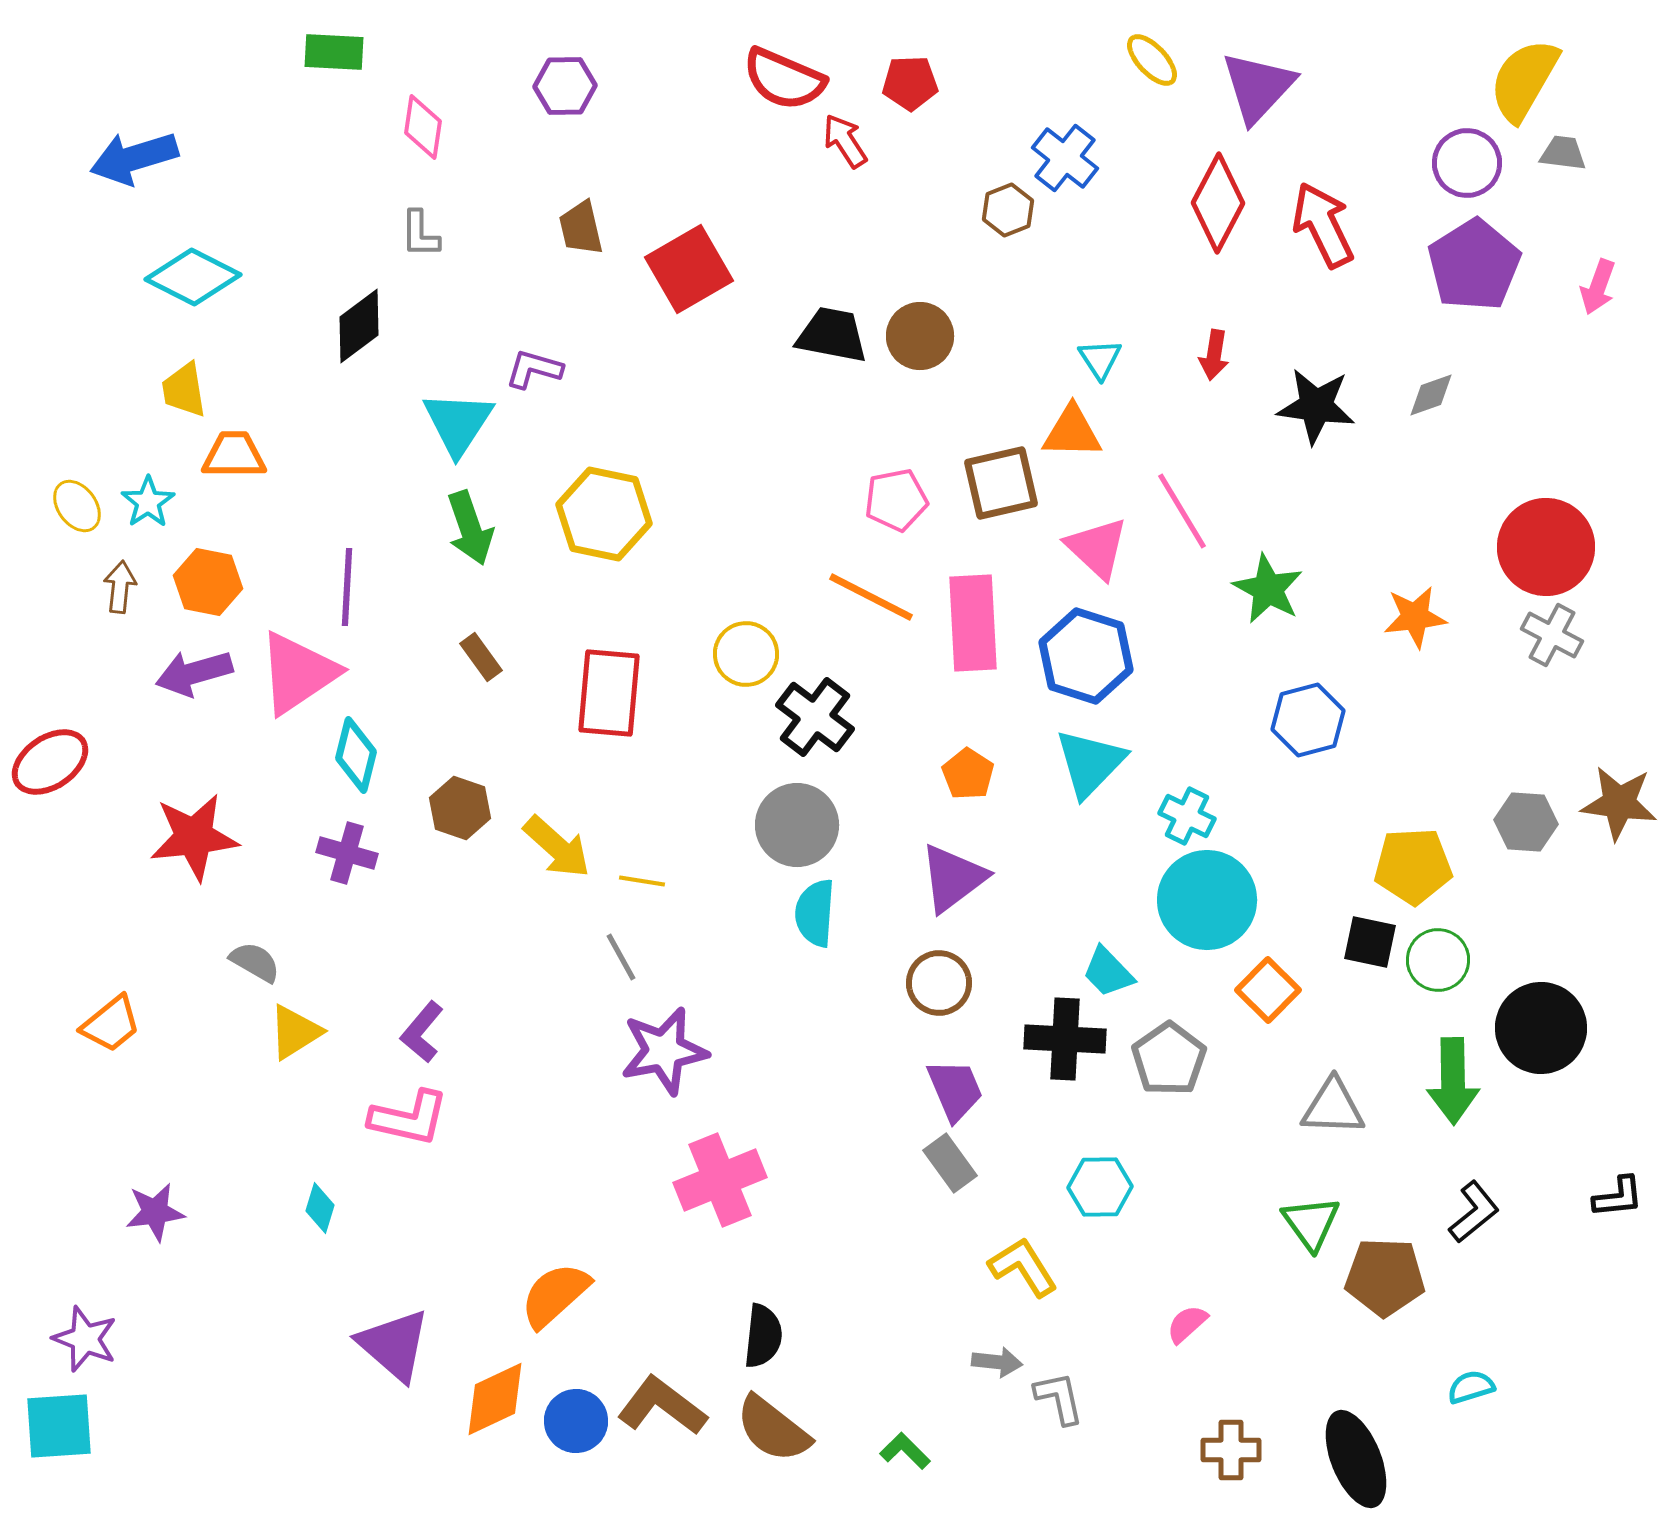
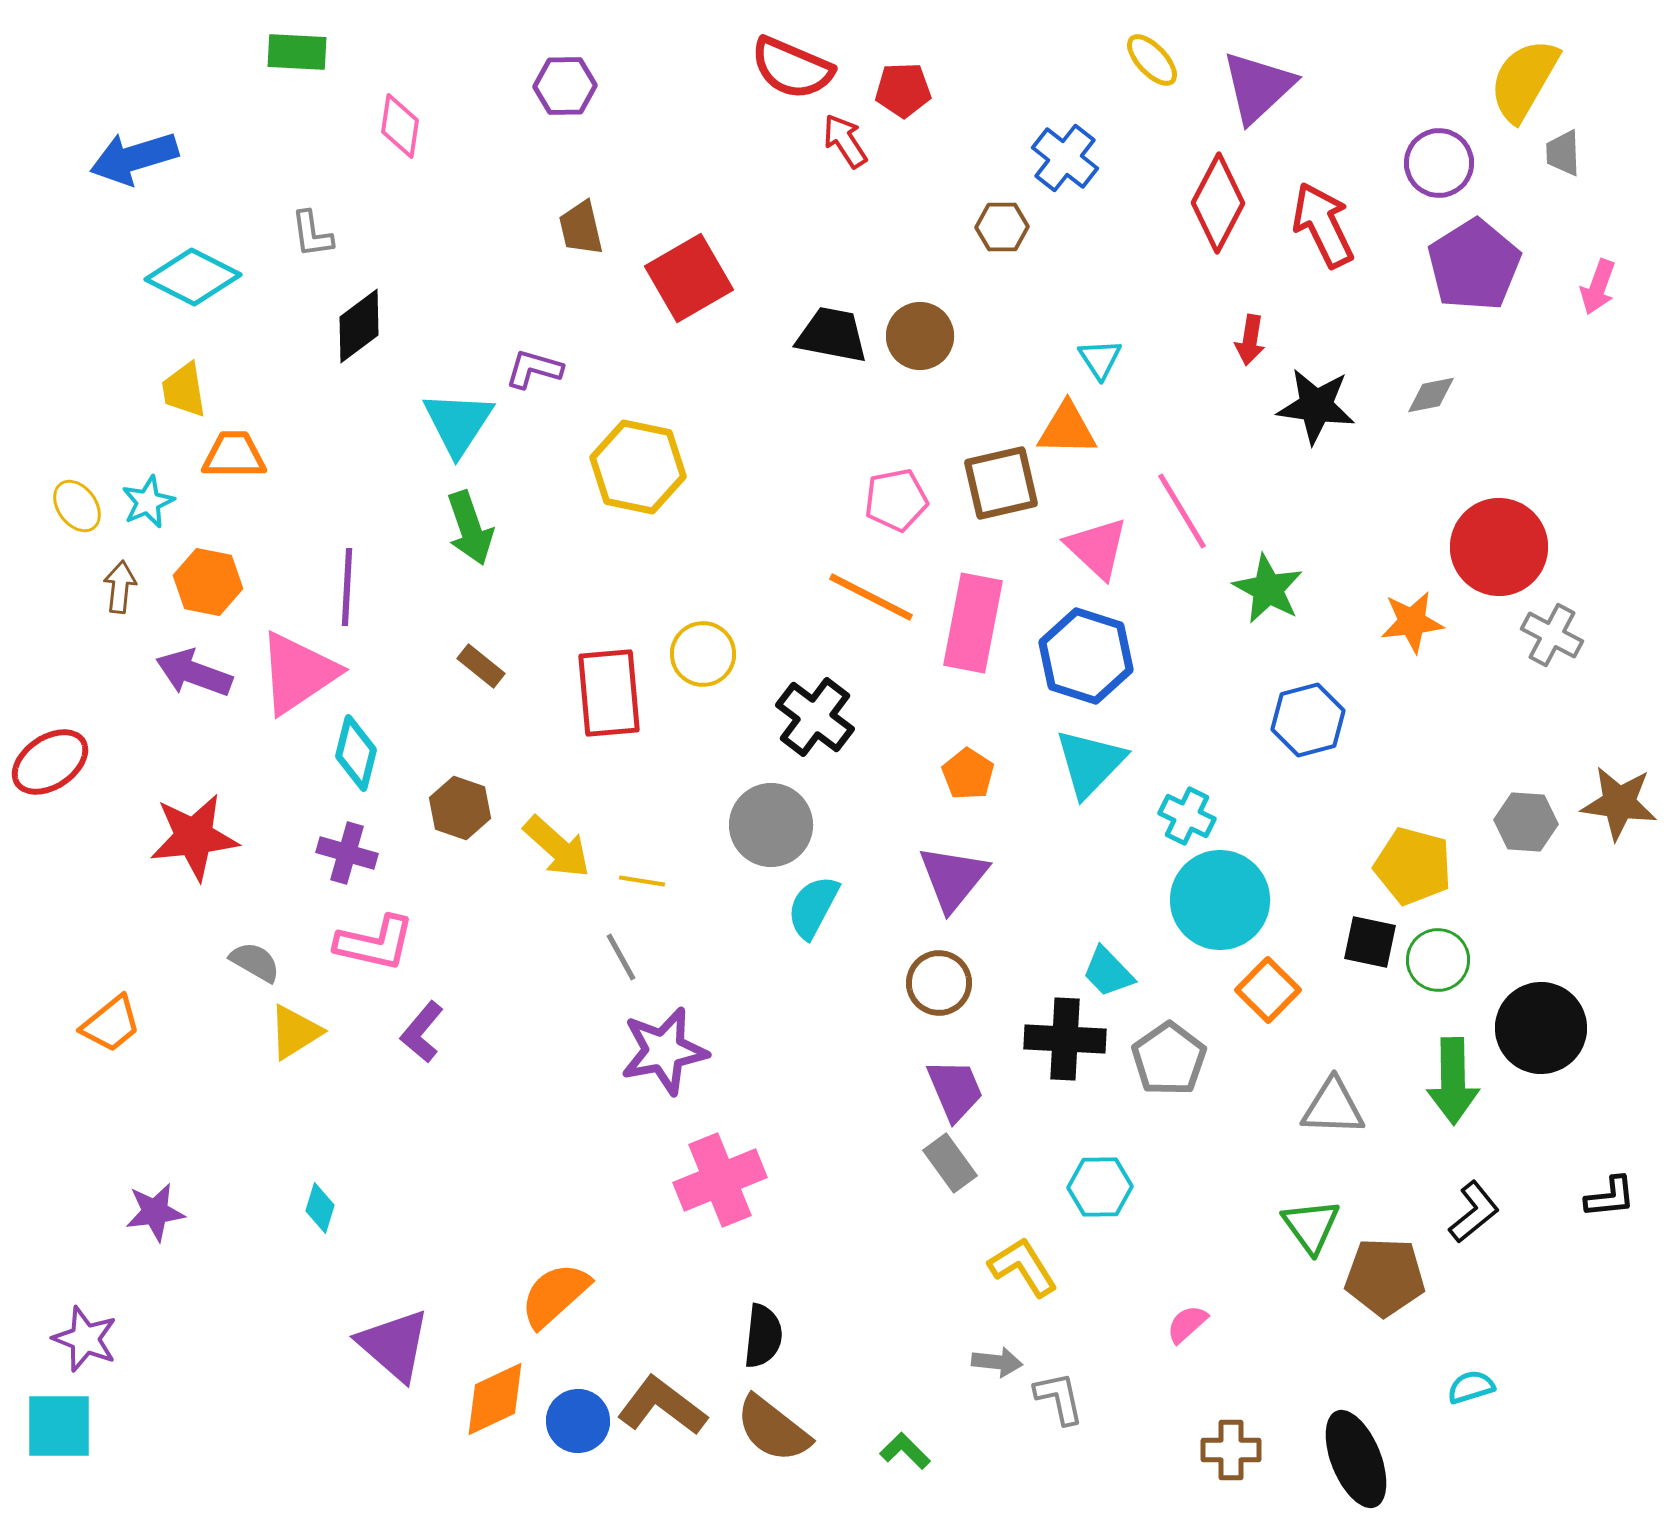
green rectangle at (334, 52): moved 37 px left
red semicircle at (784, 79): moved 8 px right, 11 px up
red pentagon at (910, 83): moved 7 px left, 7 px down
purple triangle at (1258, 87): rotated 4 degrees clockwise
pink diamond at (423, 127): moved 23 px left, 1 px up
gray trapezoid at (1563, 153): rotated 99 degrees counterclockwise
purple circle at (1467, 163): moved 28 px left
brown hexagon at (1008, 210): moved 6 px left, 17 px down; rotated 21 degrees clockwise
gray L-shape at (420, 234): moved 108 px left; rotated 8 degrees counterclockwise
red square at (689, 269): moved 9 px down
red arrow at (1214, 355): moved 36 px right, 15 px up
gray diamond at (1431, 395): rotated 8 degrees clockwise
orange triangle at (1072, 432): moved 5 px left, 3 px up
cyan star at (148, 502): rotated 10 degrees clockwise
yellow hexagon at (604, 514): moved 34 px right, 47 px up
red circle at (1546, 547): moved 47 px left
orange star at (1415, 617): moved 3 px left, 5 px down
pink rectangle at (973, 623): rotated 14 degrees clockwise
yellow circle at (746, 654): moved 43 px left
brown rectangle at (481, 657): moved 9 px down; rotated 15 degrees counterclockwise
purple arrow at (194, 673): rotated 36 degrees clockwise
red rectangle at (609, 693): rotated 10 degrees counterclockwise
cyan diamond at (356, 755): moved 2 px up
gray circle at (797, 825): moved 26 px left
yellow pentagon at (1413, 866): rotated 18 degrees clockwise
purple triangle at (953, 878): rotated 14 degrees counterclockwise
cyan circle at (1207, 900): moved 13 px right
cyan semicircle at (815, 913): moved 2 px left, 6 px up; rotated 24 degrees clockwise
pink L-shape at (409, 1118): moved 34 px left, 175 px up
black L-shape at (1618, 1197): moved 8 px left
green triangle at (1311, 1223): moved 3 px down
blue circle at (576, 1421): moved 2 px right
cyan square at (59, 1426): rotated 4 degrees clockwise
